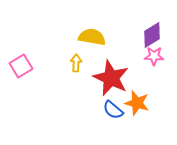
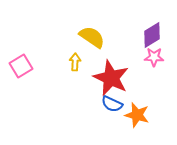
yellow semicircle: rotated 24 degrees clockwise
pink star: moved 1 px down
yellow arrow: moved 1 px left, 1 px up
orange star: moved 12 px down
blue semicircle: moved 1 px left, 6 px up; rotated 15 degrees counterclockwise
